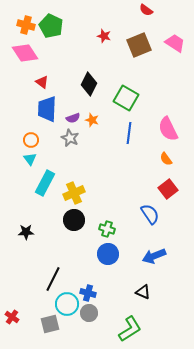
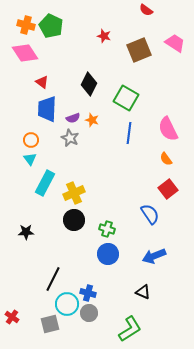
brown square: moved 5 px down
